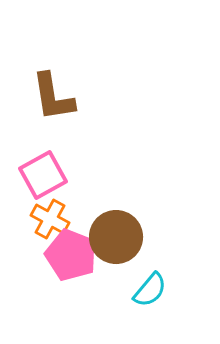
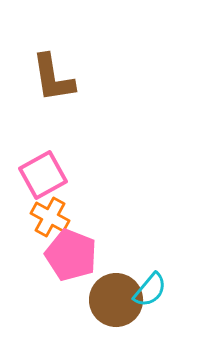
brown L-shape: moved 19 px up
orange cross: moved 2 px up
brown circle: moved 63 px down
